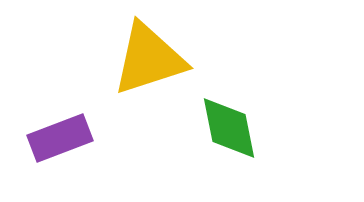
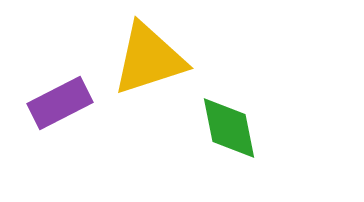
purple rectangle: moved 35 px up; rotated 6 degrees counterclockwise
